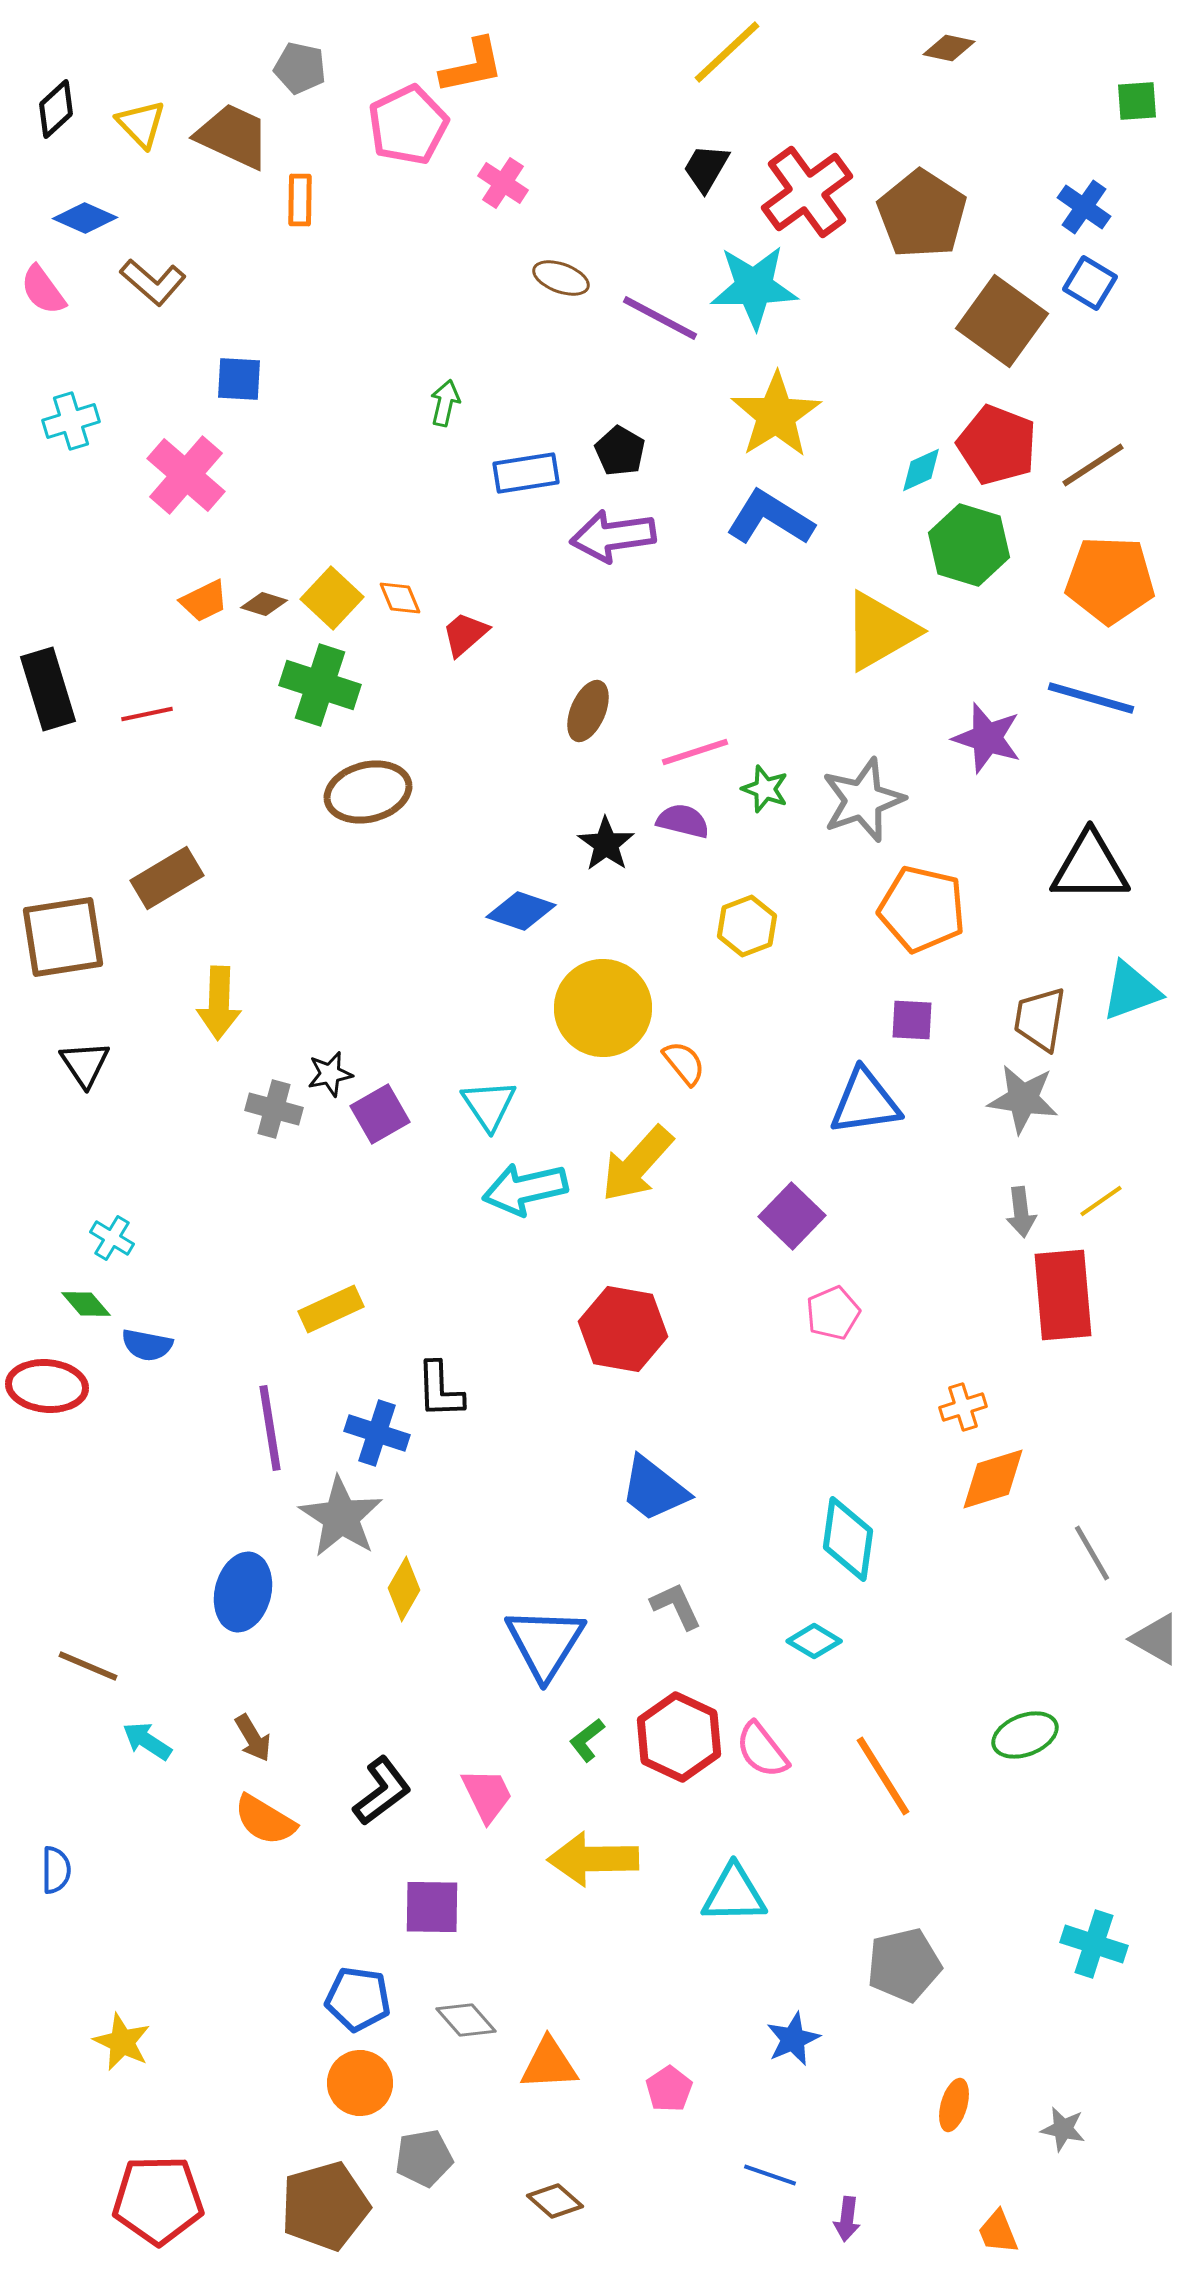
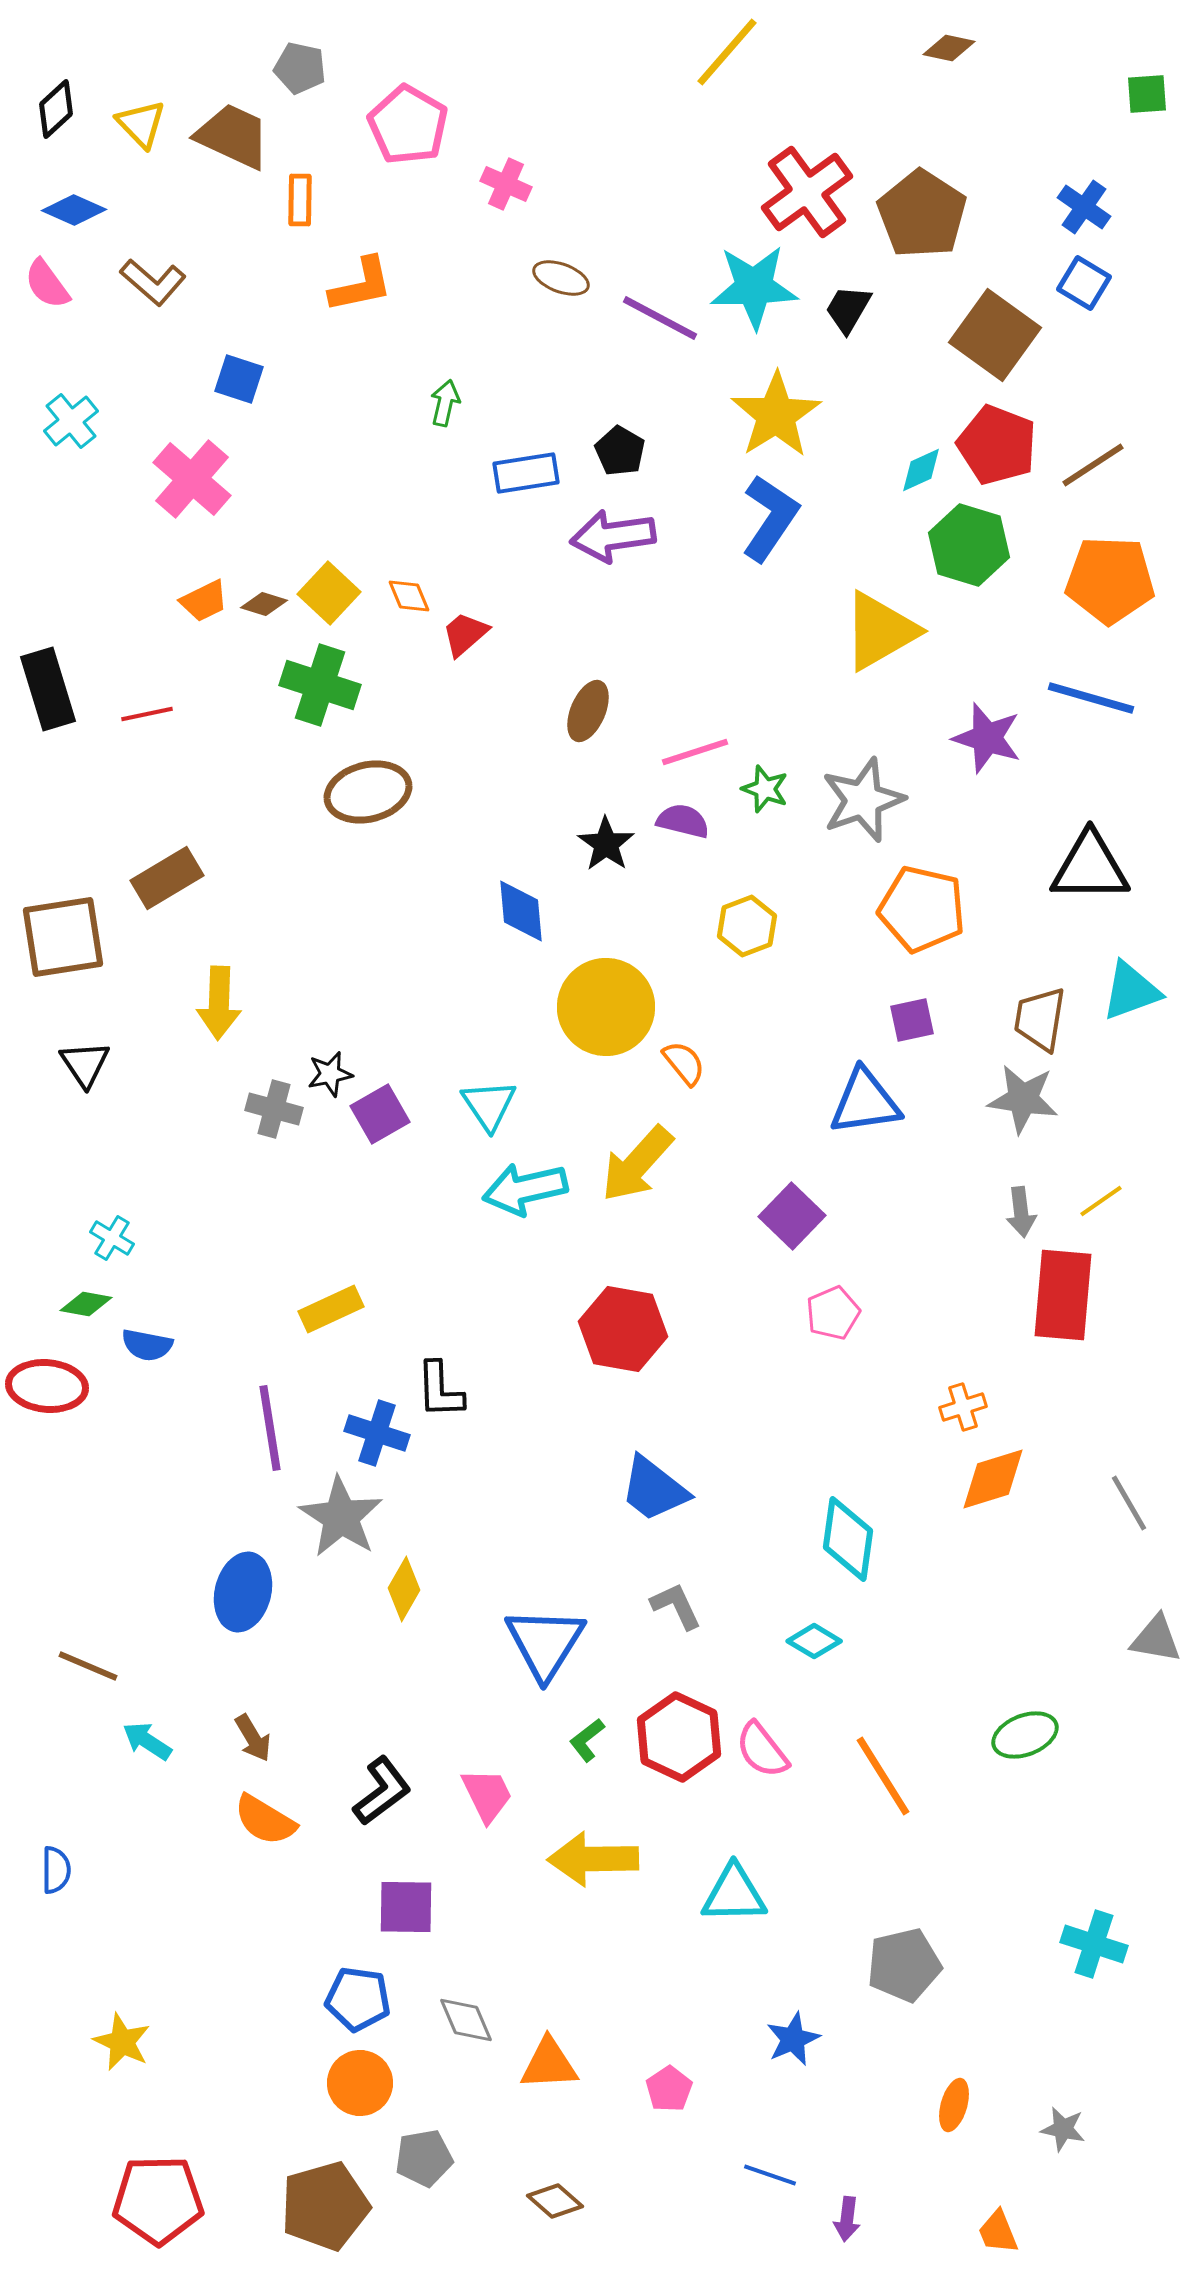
yellow line at (727, 52): rotated 6 degrees counterclockwise
orange L-shape at (472, 66): moved 111 px left, 219 px down
green square at (1137, 101): moved 10 px right, 7 px up
pink pentagon at (408, 125): rotated 16 degrees counterclockwise
black trapezoid at (706, 168): moved 142 px right, 141 px down
pink cross at (503, 183): moved 3 px right, 1 px down; rotated 9 degrees counterclockwise
blue diamond at (85, 218): moved 11 px left, 8 px up
blue square at (1090, 283): moved 6 px left
pink semicircle at (43, 290): moved 4 px right, 6 px up
brown square at (1002, 321): moved 7 px left, 14 px down
blue square at (239, 379): rotated 15 degrees clockwise
cyan cross at (71, 421): rotated 22 degrees counterclockwise
pink cross at (186, 475): moved 6 px right, 4 px down
blue L-shape at (770, 518): rotated 92 degrees clockwise
yellow square at (332, 598): moved 3 px left, 5 px up
orange diamond at (400, 598): moved 9 px right, 2 px up
blue diamond at (521, 911): rotated 66 degrees clockwise
yellow circle at (603, 1008): moved 3 px right, 1 px up
purple square at (912, 1020): rotated 15 degrees counterclockwise
red rectangle at (1063, 1295): rotated 10 degrees clockwise
green diamond at (86, 1304): rotated 39 degrees counterclockwise
gray line at (1092, 1553): moved 37 px right, 50 px up
gray triangle at (1156, 1639): rotated 20 degrees counterclockwise
purple square at (432, 1907): moved 26 px left
gray diamond at (466, 2020): rotated 18 degrees clockwise
